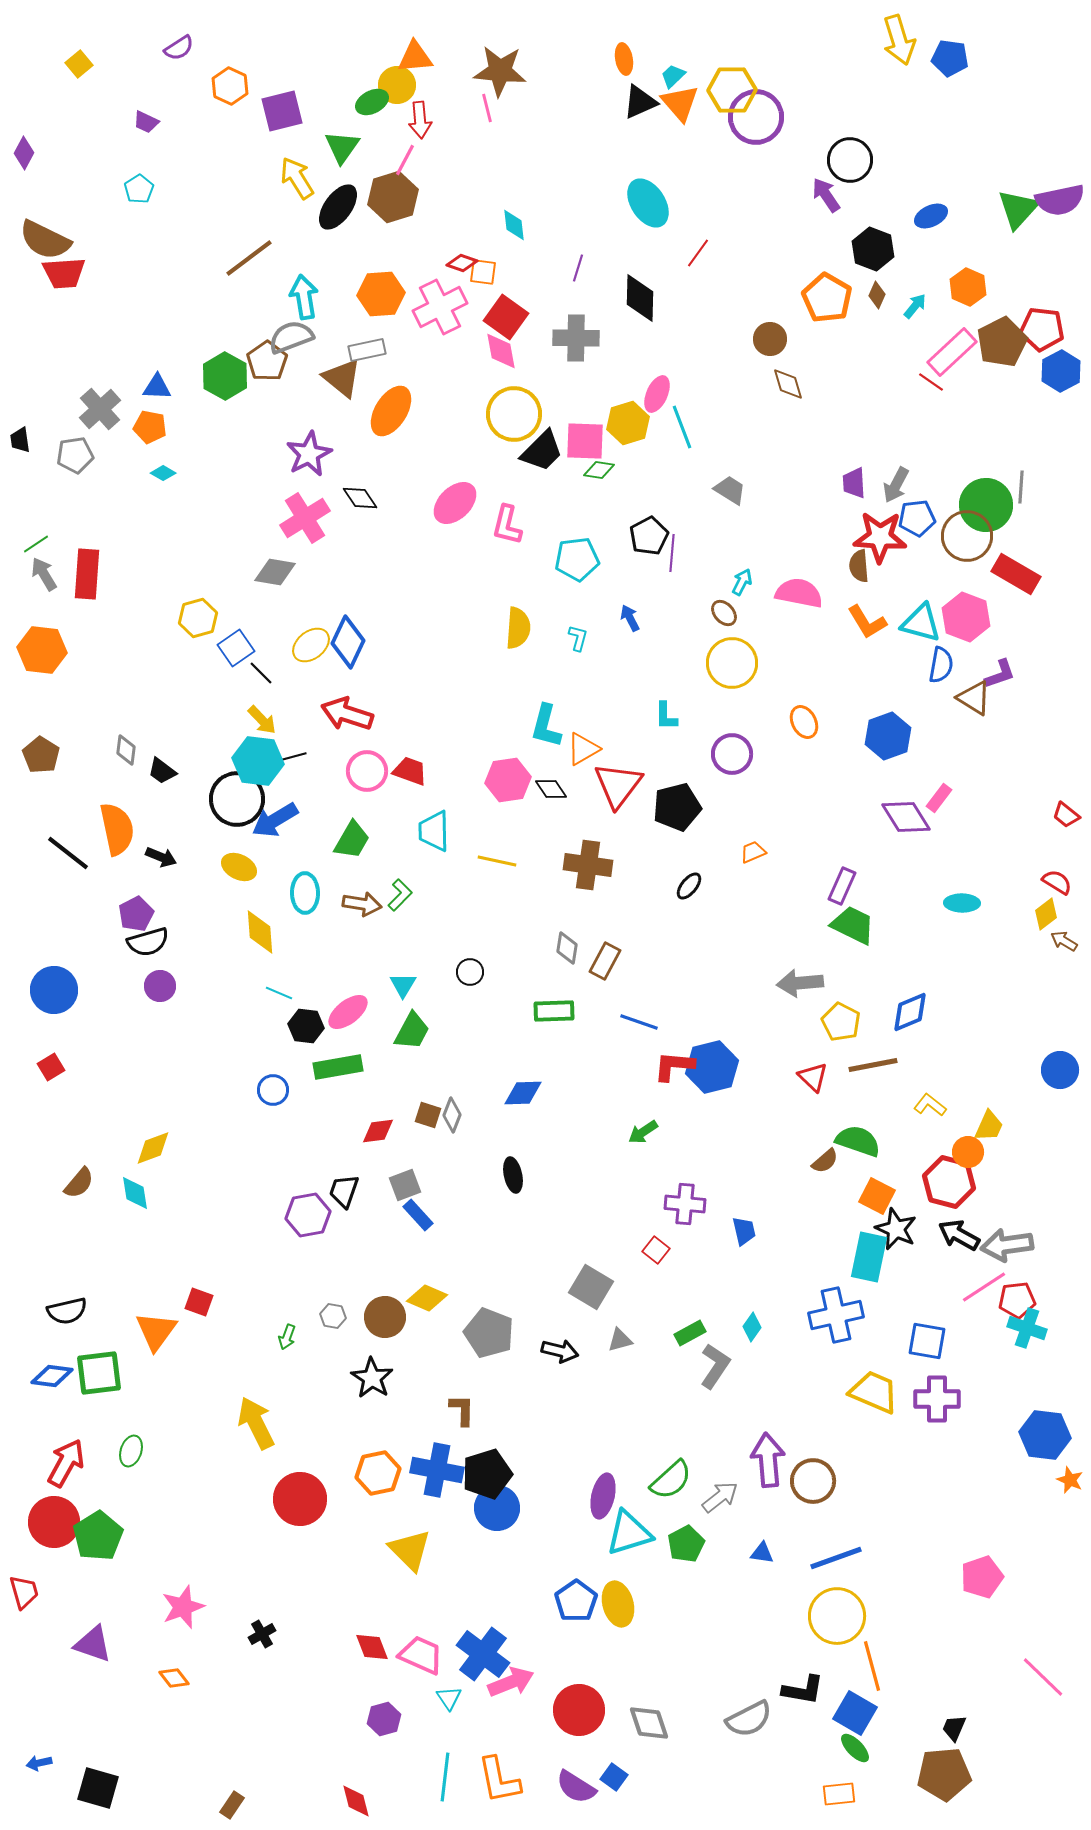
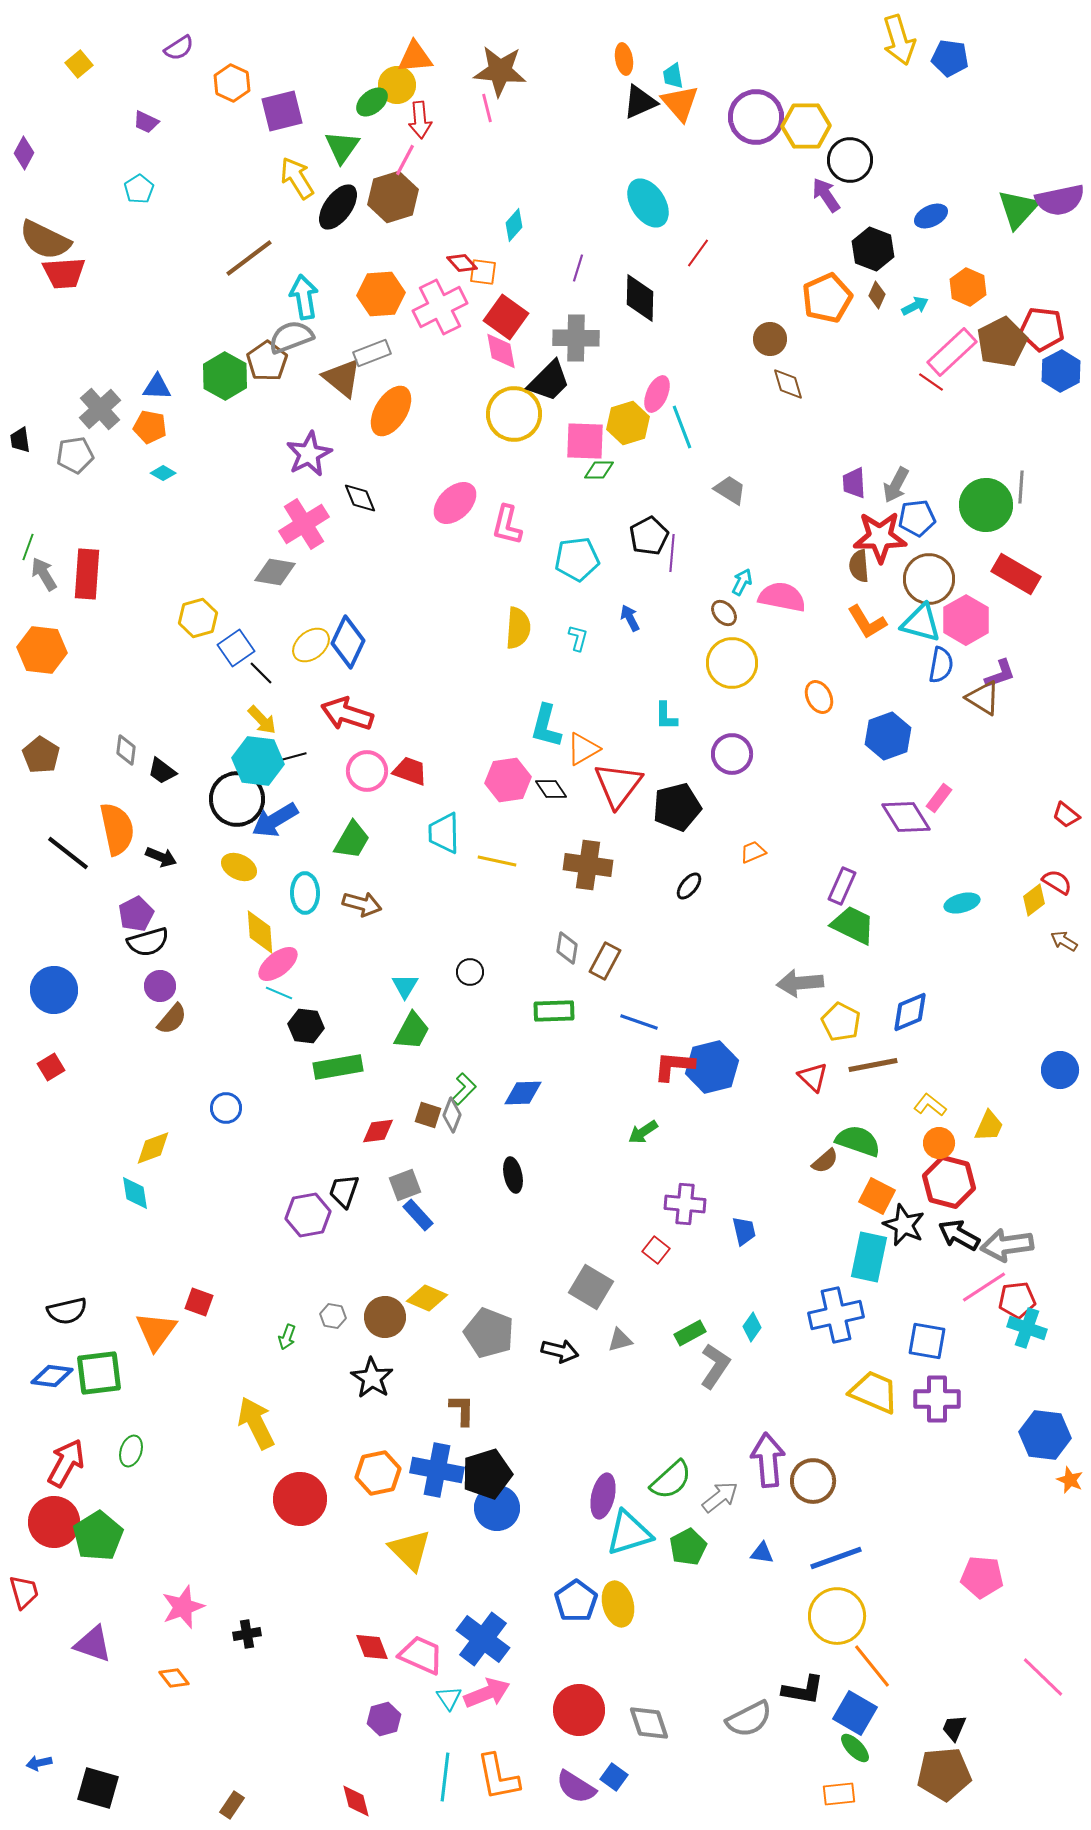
cyan trapezoid at (673, 76): rotated 56 degrees counterclockwise
orange hexagon at (230, 86): moved 2 px right, 3 px up
yellow hexagon at (732, 90): moved 74 px right, 36 px down
green ellipse at (372, 102): rotated 12 degrees counterclockwise
cyan diamond at (514, 225): rotated 48 degrees clockwise
red diamond at (462, 263): rotated 28 degrees clockwise
orange pentagon at (827, 298): rotated 18 degrees clockwise
cyan arrow at (915, 306): rotated 24 degrees clockwise
gray rectangle at (367, 350): moved 5 px right, 3 px down; rotated 9 degrees counterclockwise
black trapezoid at (542, 451): moved 7 px right, 70 px up
green diamond at (599, 470): rotated 8 degrees counterclockwise
black diamond at (360, 498): rotated 12 degrees clockwise
pink cross at (305, 518): moved 1 px left, 6 px down
brown circle at (967, 536): moved 38 px left, 43 px down
red star at (880, 537): rotated 4 degrees counterclockwise
green line at (36, 544): moved 8 px left, 3 px down; rotated 36 degrees counterclockwise
pink semicircle at (799, 593): moved 17 px left, 4 px down
pink hexagon at (966, 617): moved 3 px down; rotated 9 degrees clockwise
brown triangle at (974, 698): moved 9 px right
orange ellipse at (804, 722): moved 15 px right, 25 px up
cyan trapezoid at (434, 831): moved 10 px right, 2 px down
green L-shape at (400, 895): moved 64 px right, 194 px down
cyan ellipse at (962, 903): rotated 16 degrees counterclockwise
brown arrow at (362, 904): rotated 6 degrees clockwise
yellow diamond at (1046, 914): moved 12 px left, 14 px up
cyan triangle at (403, 985): moved 2 px right, 1 px down
pink ellipse at (348, 1012): moved 70 px left, 48 px up
blue circle at (273, 1090): moved 47 px left, 18 px down
orange circle at (968, 1152): moved 29 px left, 9 px up
brown semicircle at (79, 1183): moved 93 px right, 164 px up
black star at (896, 1229): moved 8 px right, 4 px up
green pentagon at (686, 1544): moved 2 px right, 3 px down
pink pentagon at (982, 1577): rotated 24 degrees clockwise
black cross at (262, 1634): moved 15 px left; rotated 20 degrees clockwise
blue cross at (483, 1654): moved 15 px up
orange line at (872, 1666): rotated 24 degrees counterclockwise
pink arrow at (511, 1682): moved 24 px left, 11 px down
orange L-shape at (499, 1780): moved 1 px left, 3 px up
